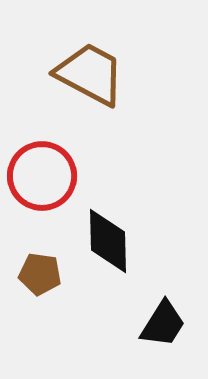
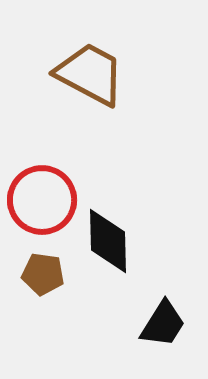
red circle: moved 24 px down
brown pentagon: moved 3 px right
